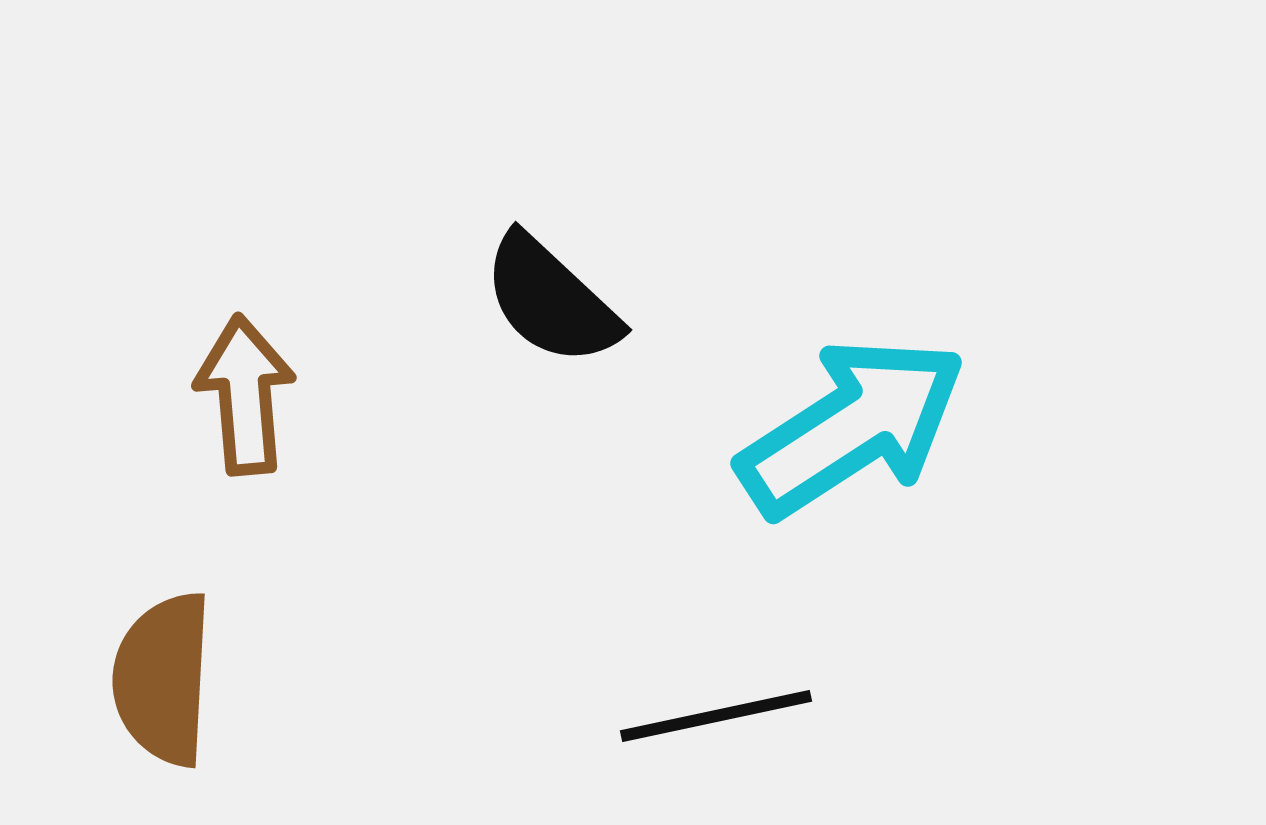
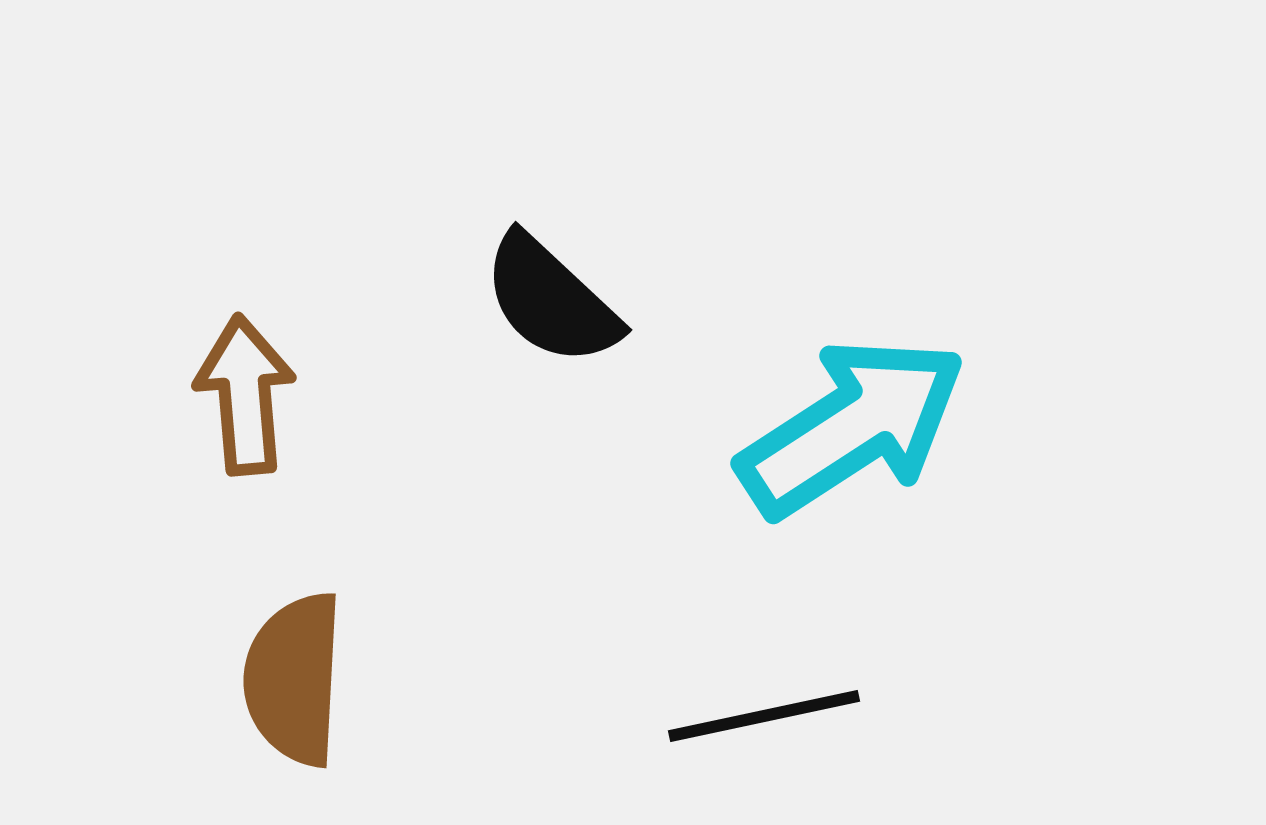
brown semicircle: moved 131 px right
black line: moved 48 px right
